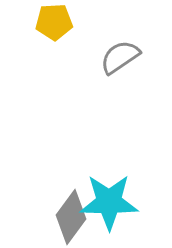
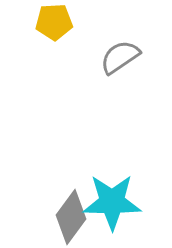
cyan star: moved 3 px right
